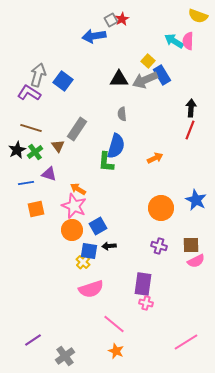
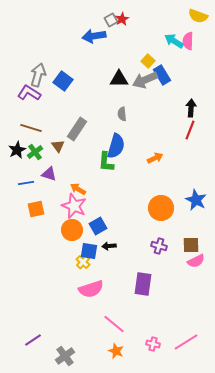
pink cross at (146, 303): moved 7 px right, 41 px down
